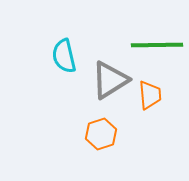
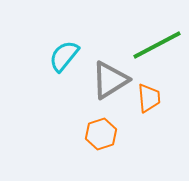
green line: rotated 27 degrees counterclockwise
cyan semicircle: rotated 52 degrees clockwise
orange trapezoid: moved 1 px left, 3 px down
